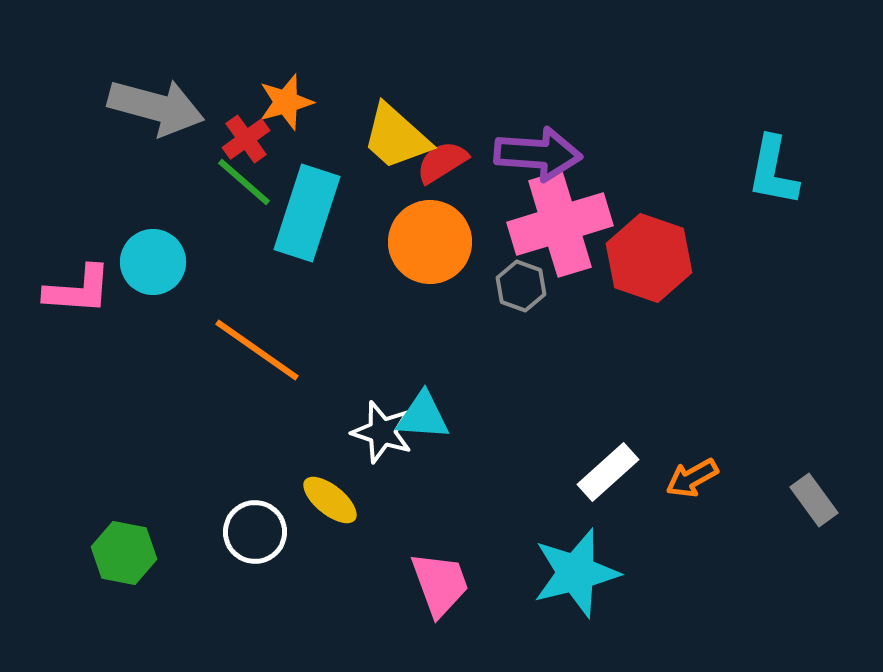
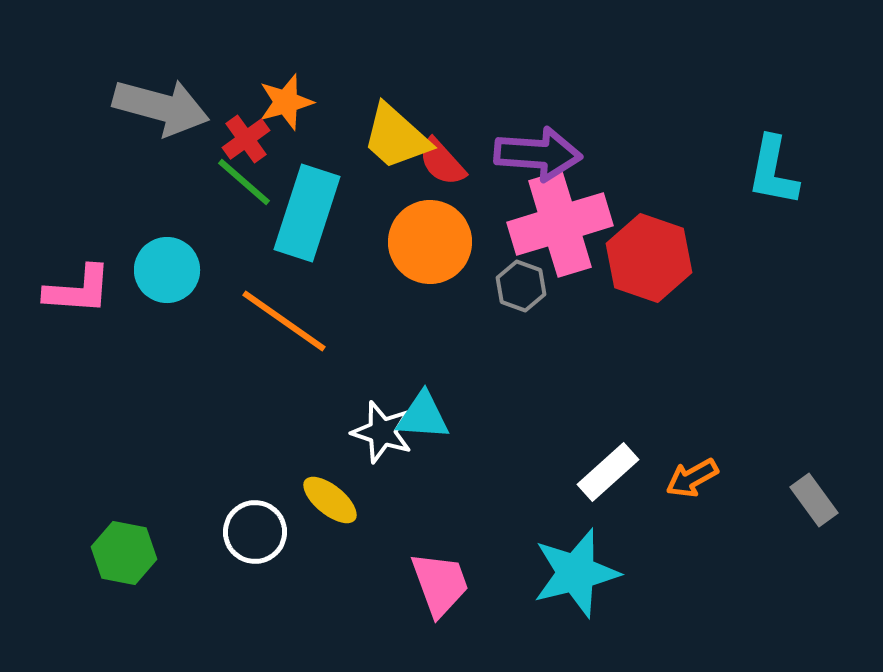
gray arrow: moved 5 px right
red semicircle: rotated 100 degrees counterclockwise
cyan circle: moved 14 px right, 8 px down
orange line: moved 27 px right, 29 px up
